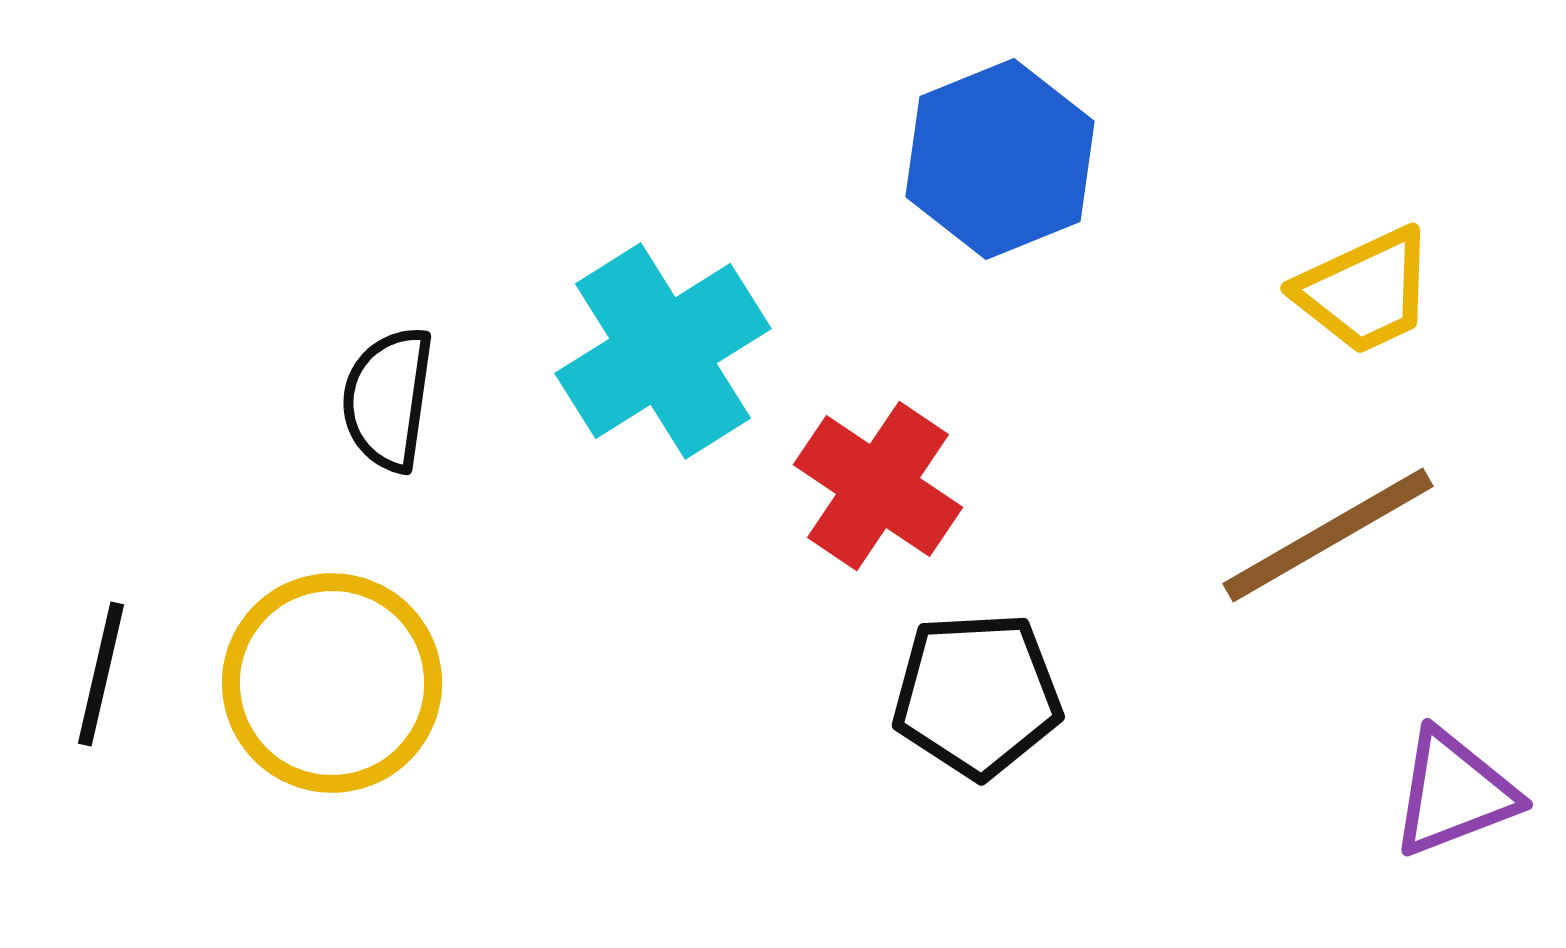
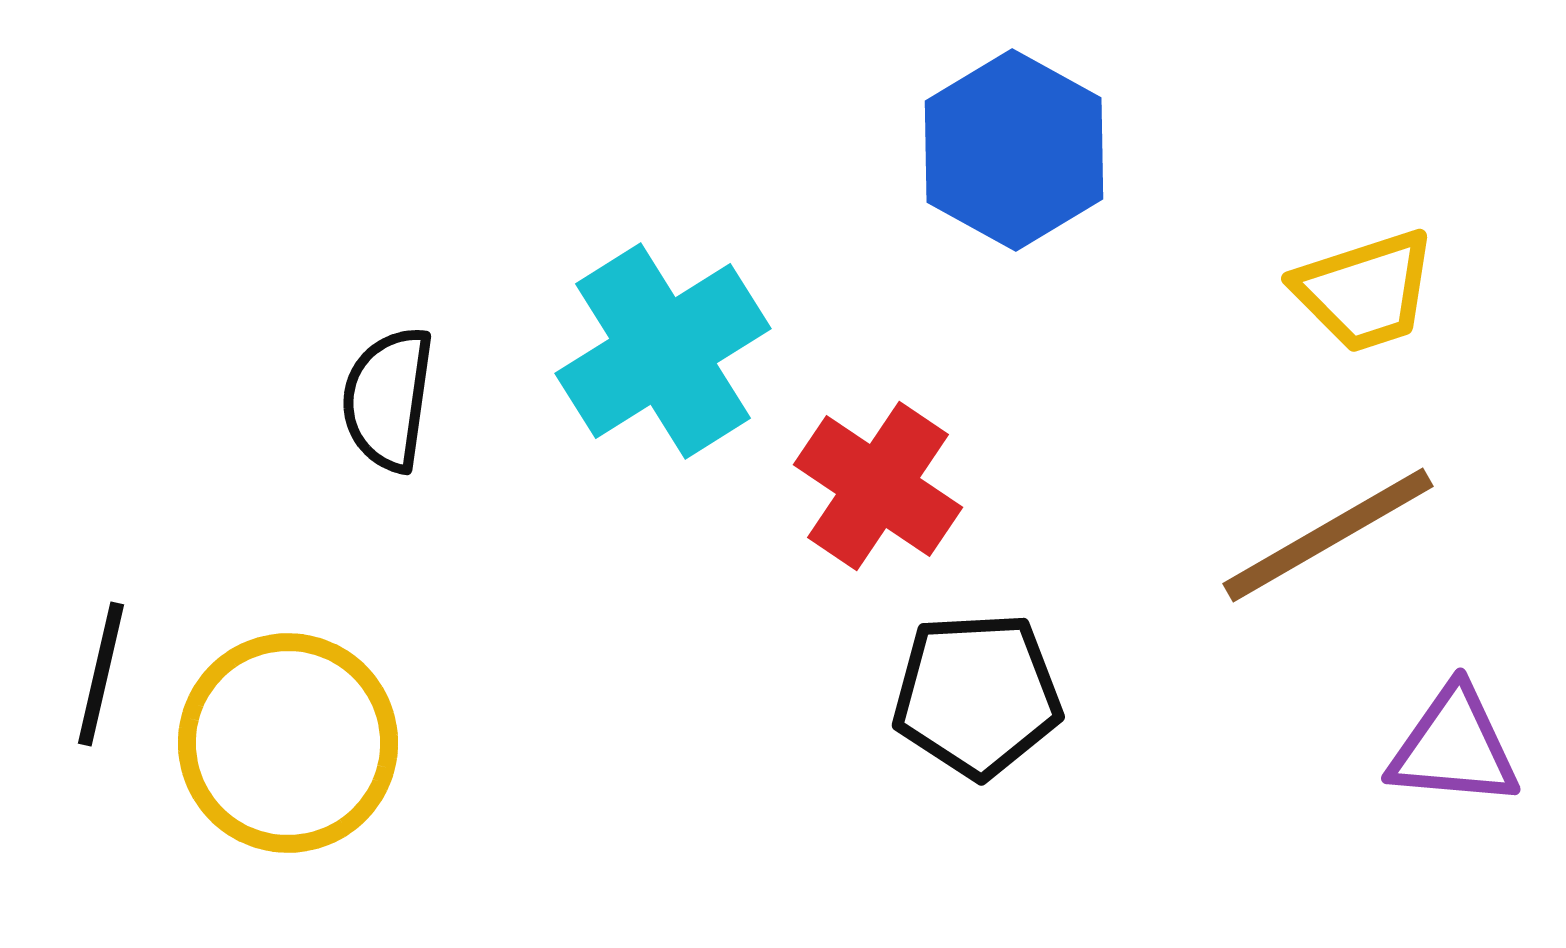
blue hexagon: moved 14 px right, 9 px up; rotated 9 degrees counterclockwise
yellow trapezoid: rotated 7 degrees clockwise
yellow circle: moved 44 px left, 60 px down
purple triangle: moved 46 px up; rotated 26 degrees clockwise
